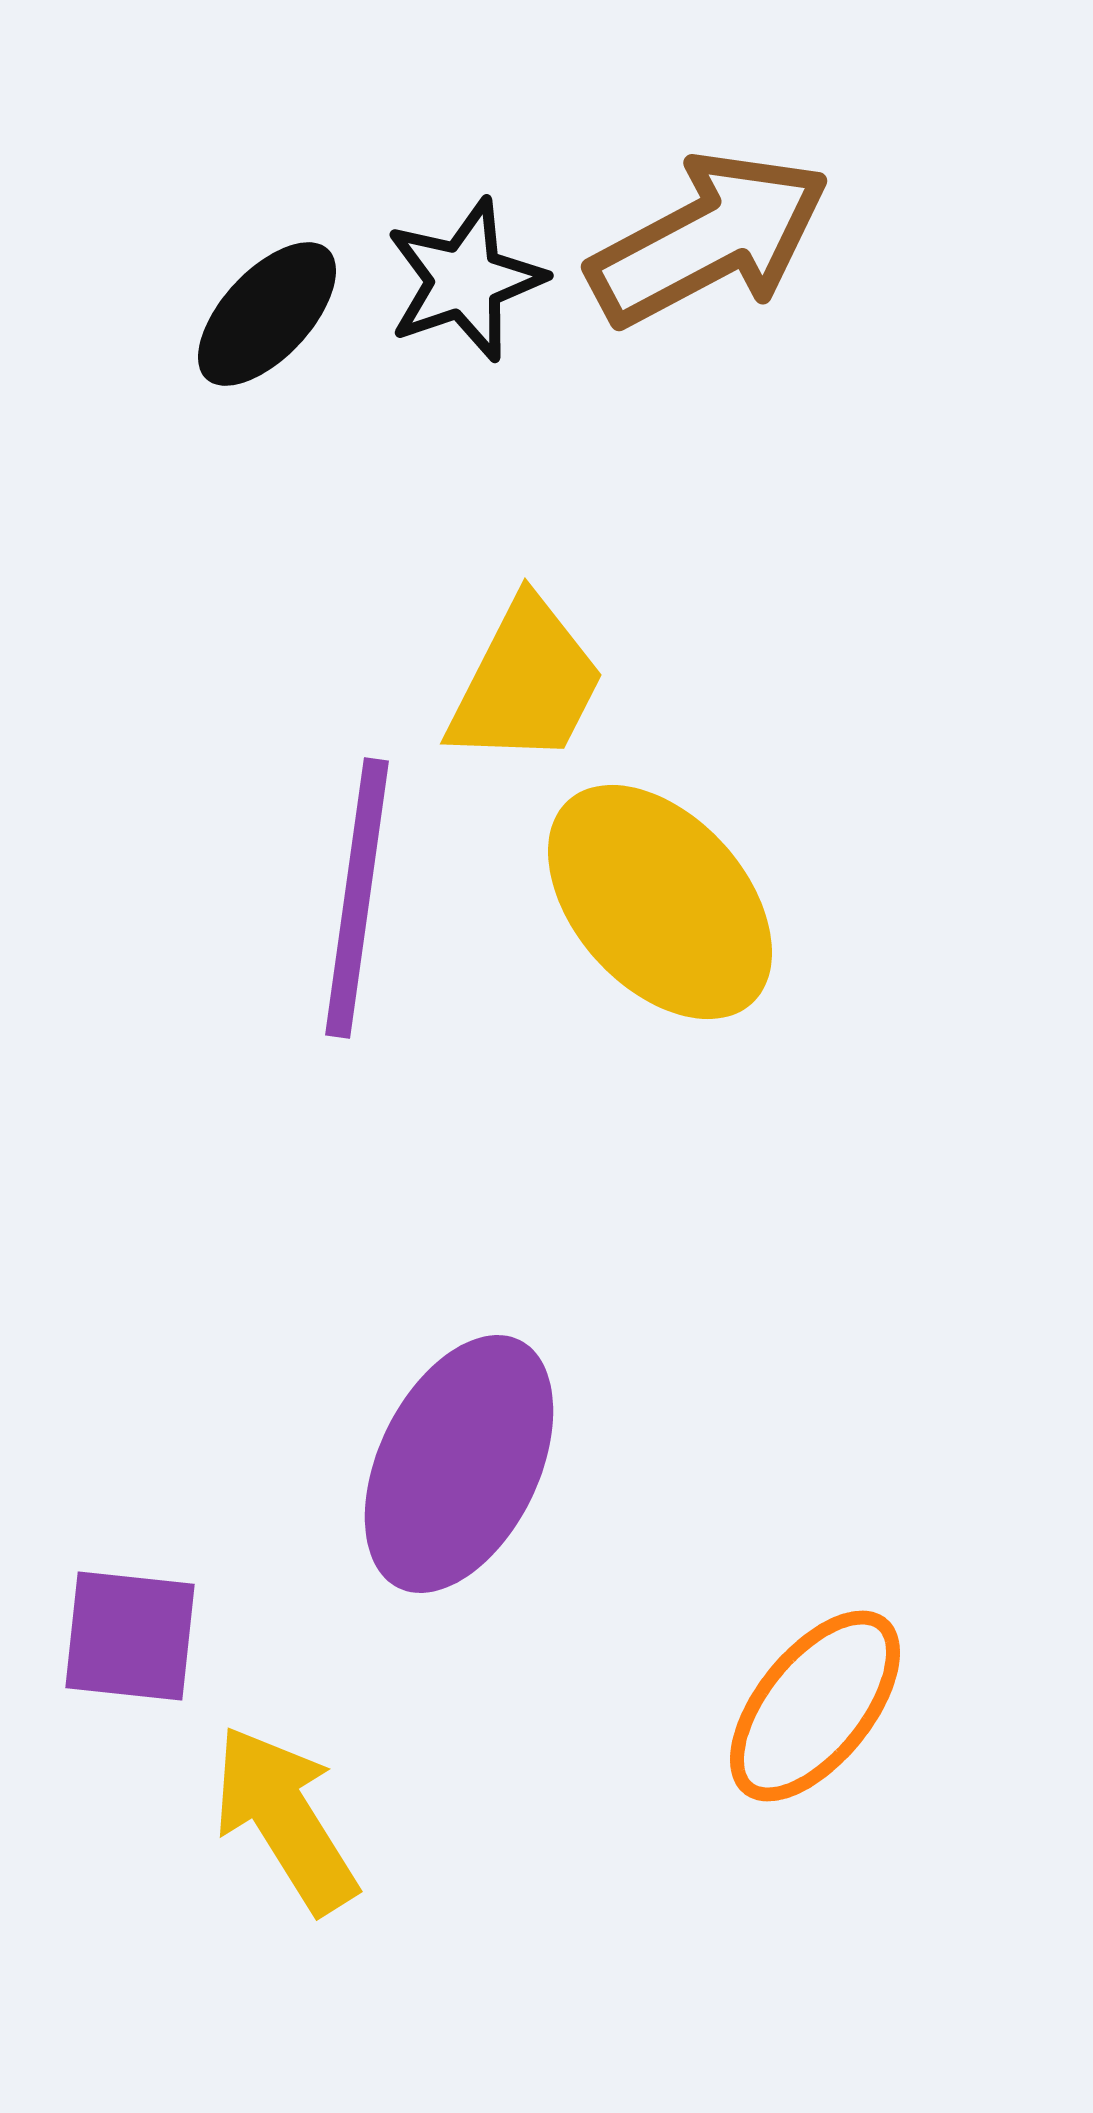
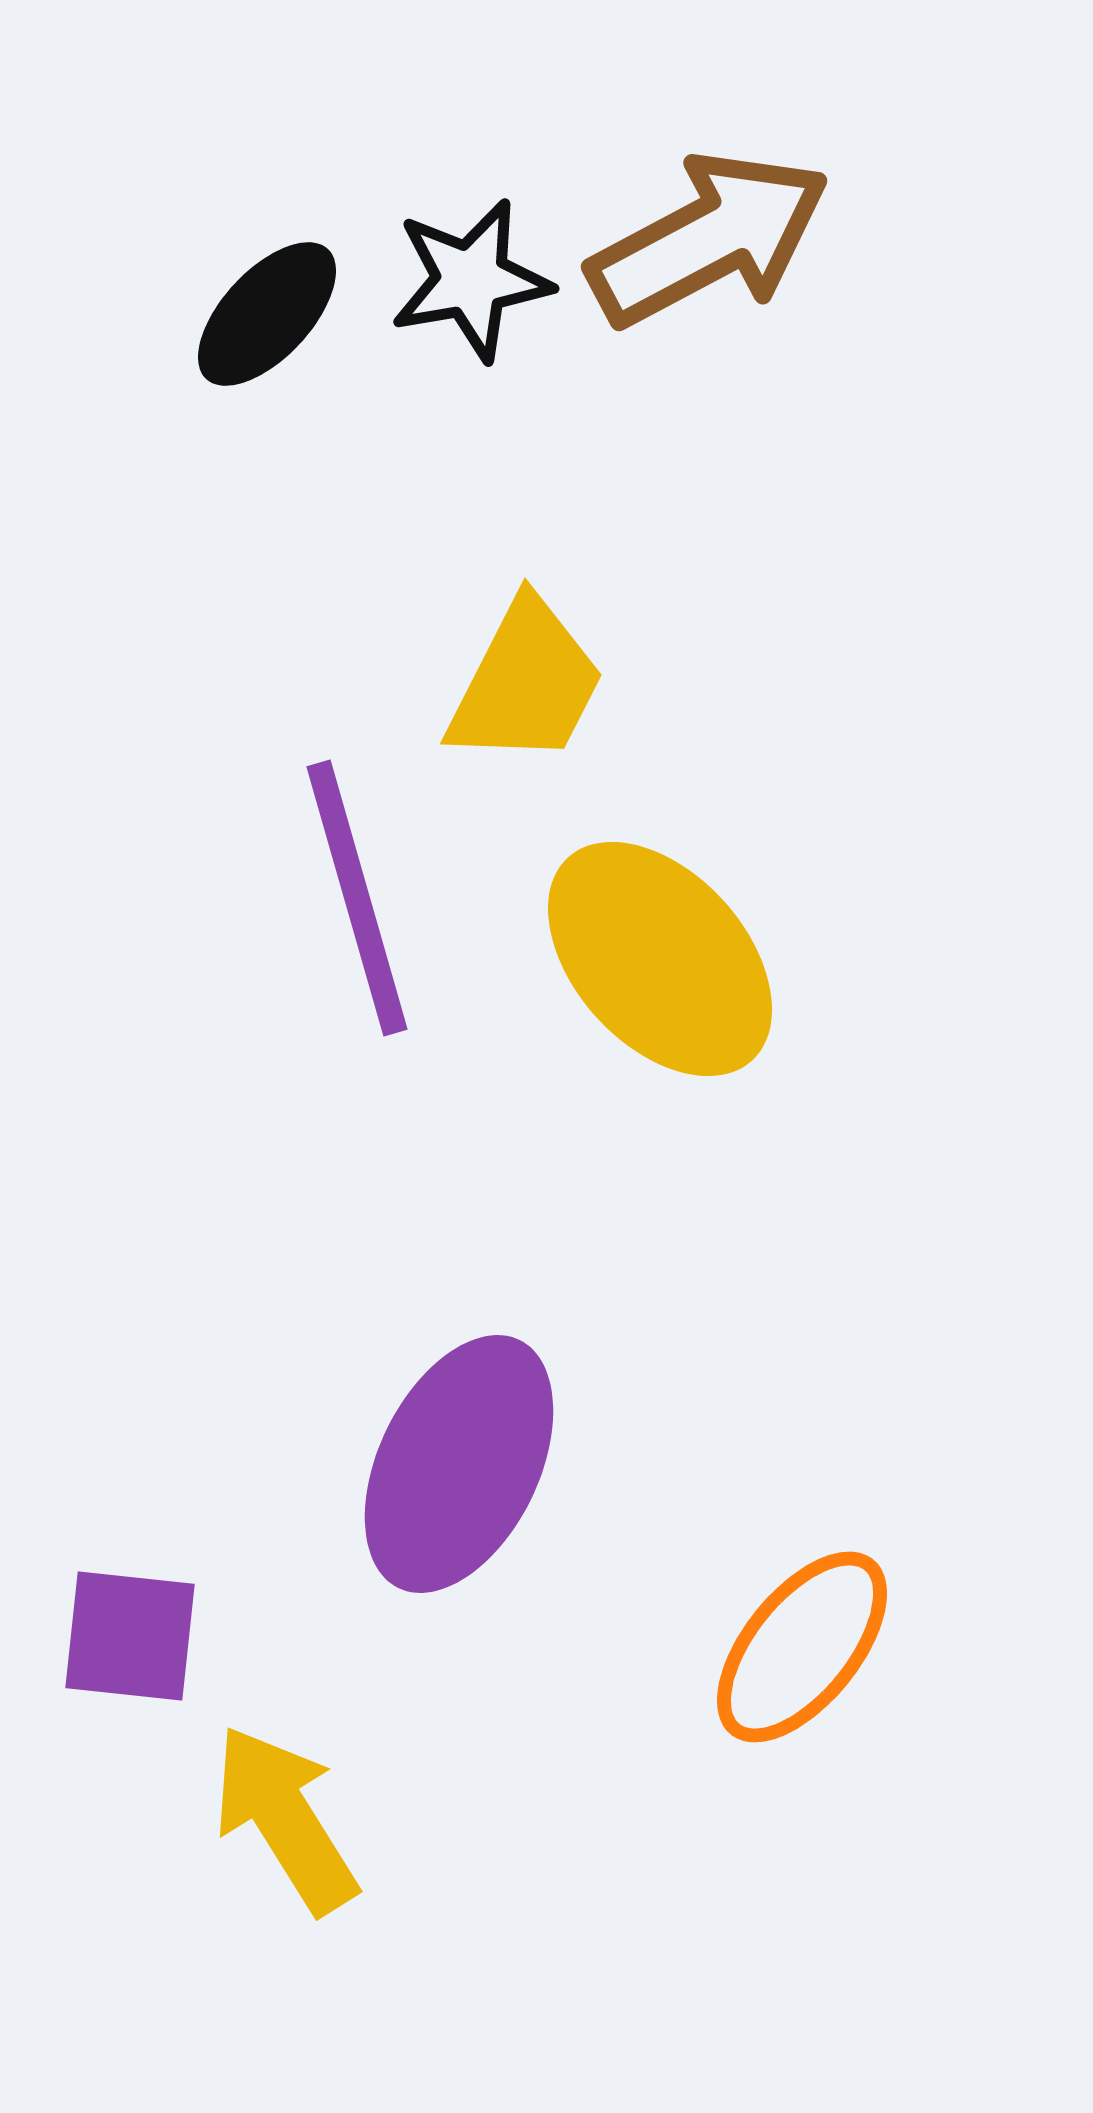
black star: moved 6 px right; rotated 9 degrees clockwise
purple line: rotated 24 degrees counterclockwise
yellow ellipse: moved 57 px down
orange ellipse: moved 13 px left, 59 px up
